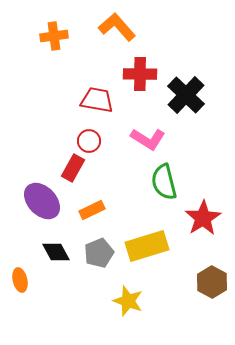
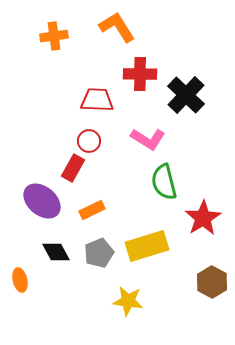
orange L-shape: rotated 9 degrees clockwise
red trapezoid: rotated 8 degrees counterclockwise
purple ellipse: rotated 6 degrees counterclockwise
yellow star: rotated 12 degrees counterclockwise
